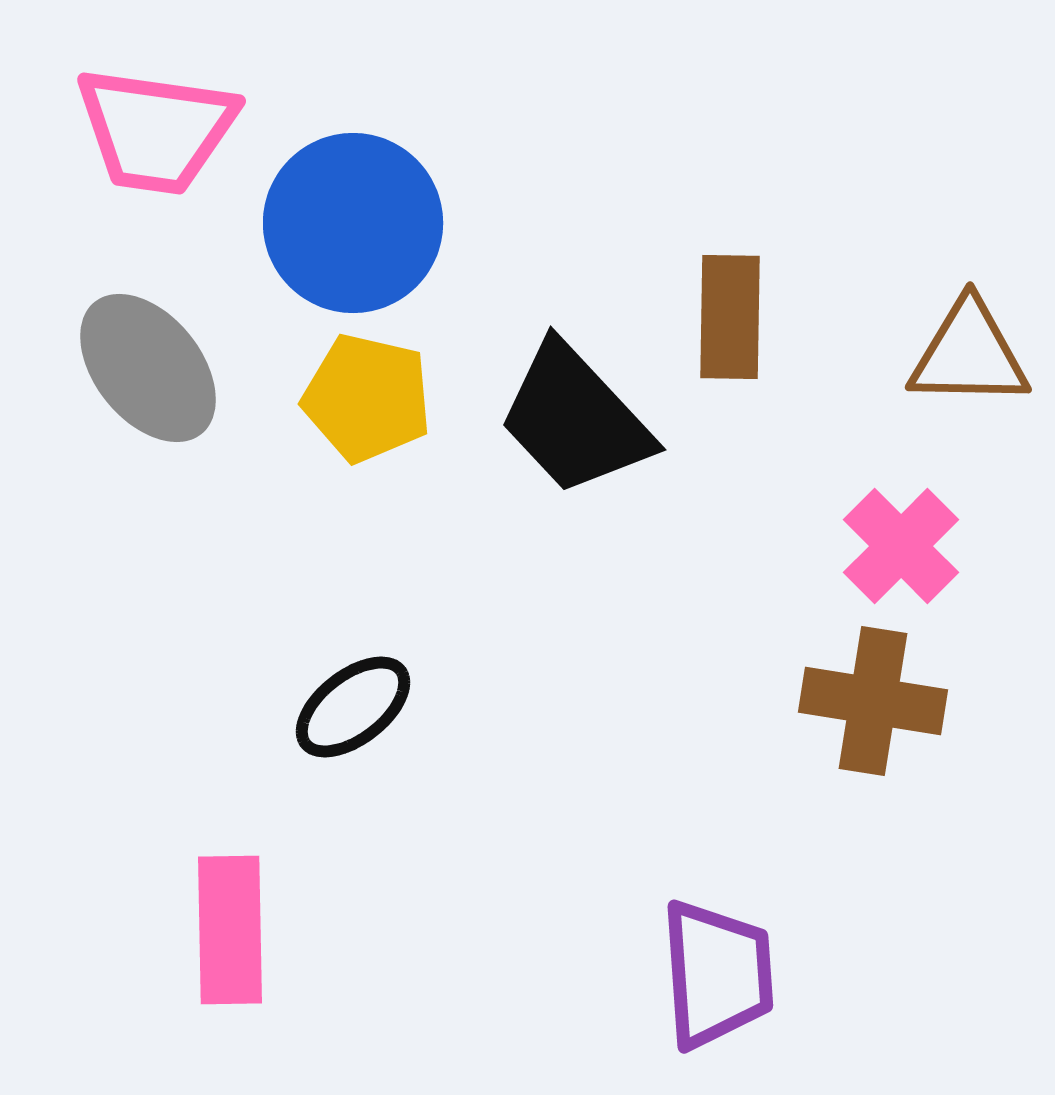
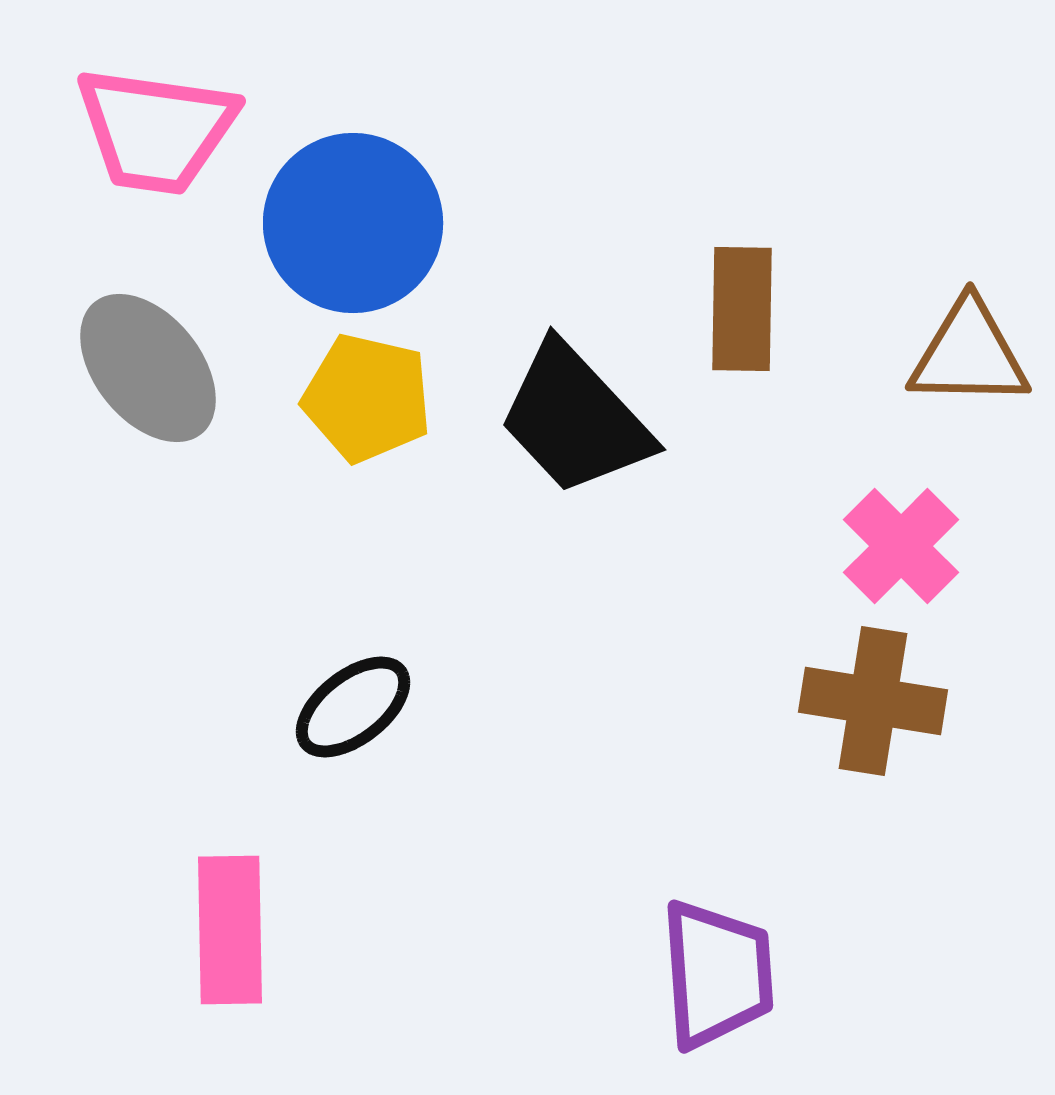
brown rectangle: moved 12 px right, 8 px up
